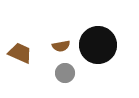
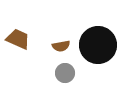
brown trapezoid: moved 2 px left, 14 px up
